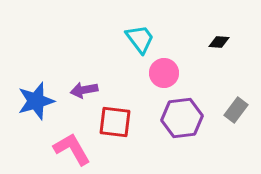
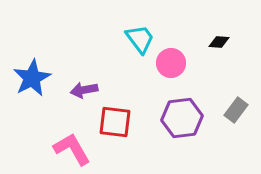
pink circle: moved 7 px right, 10 px up
blue star: moved 4 px left, 23 px up; rotated 12 degrees counterclockwise
